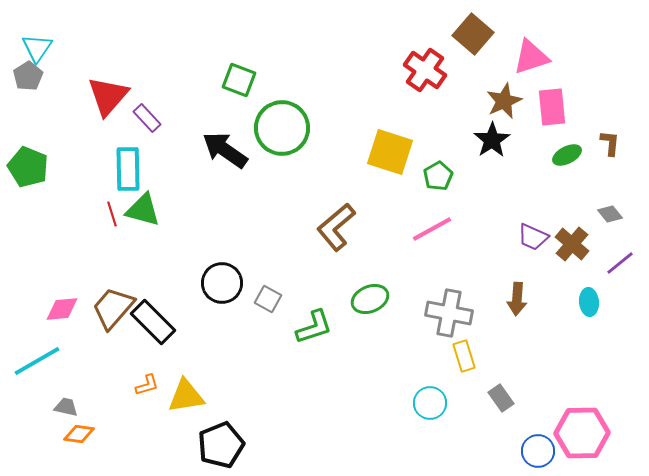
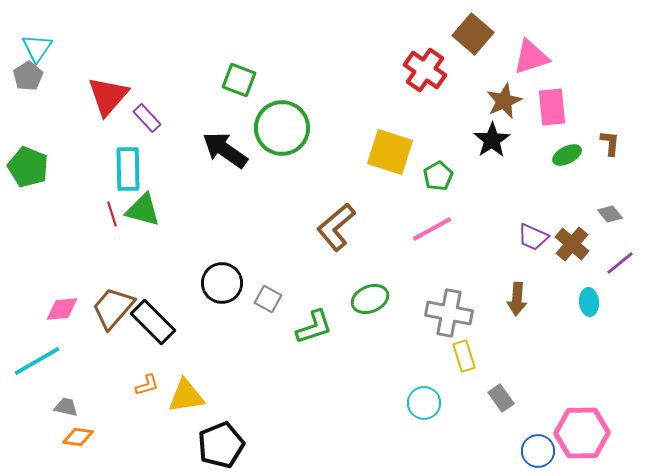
cyan circle at (430, 403): moved 6 px left
orange diamond at (79, 434): moved 1 px left, 3 px down
